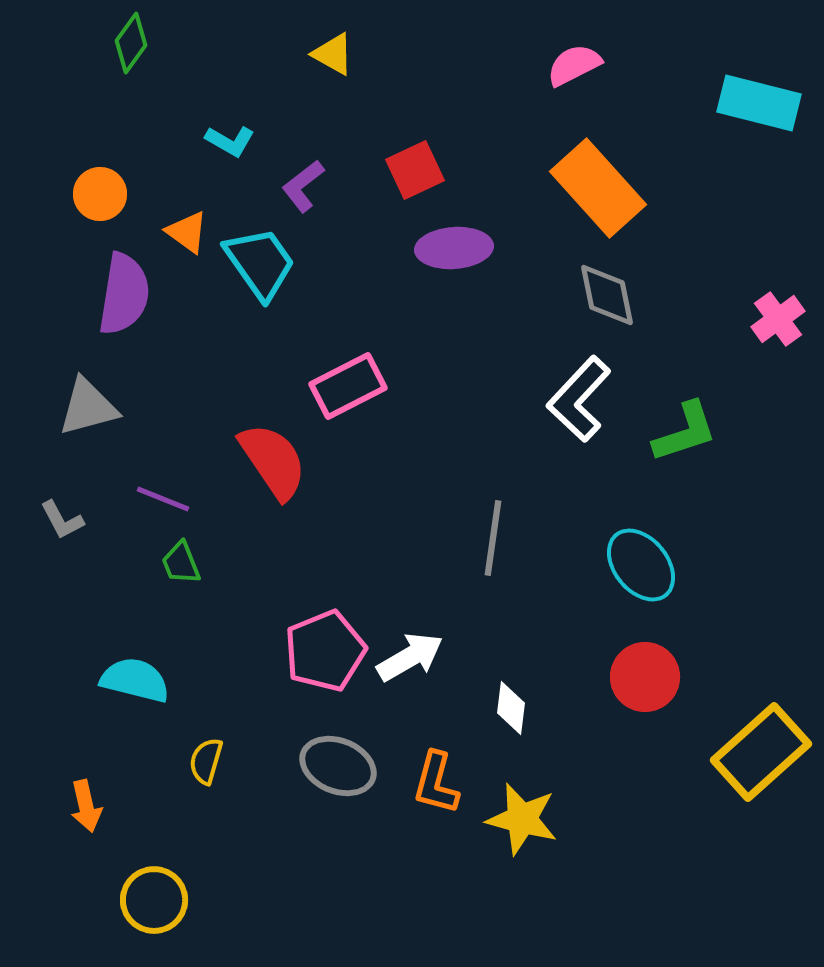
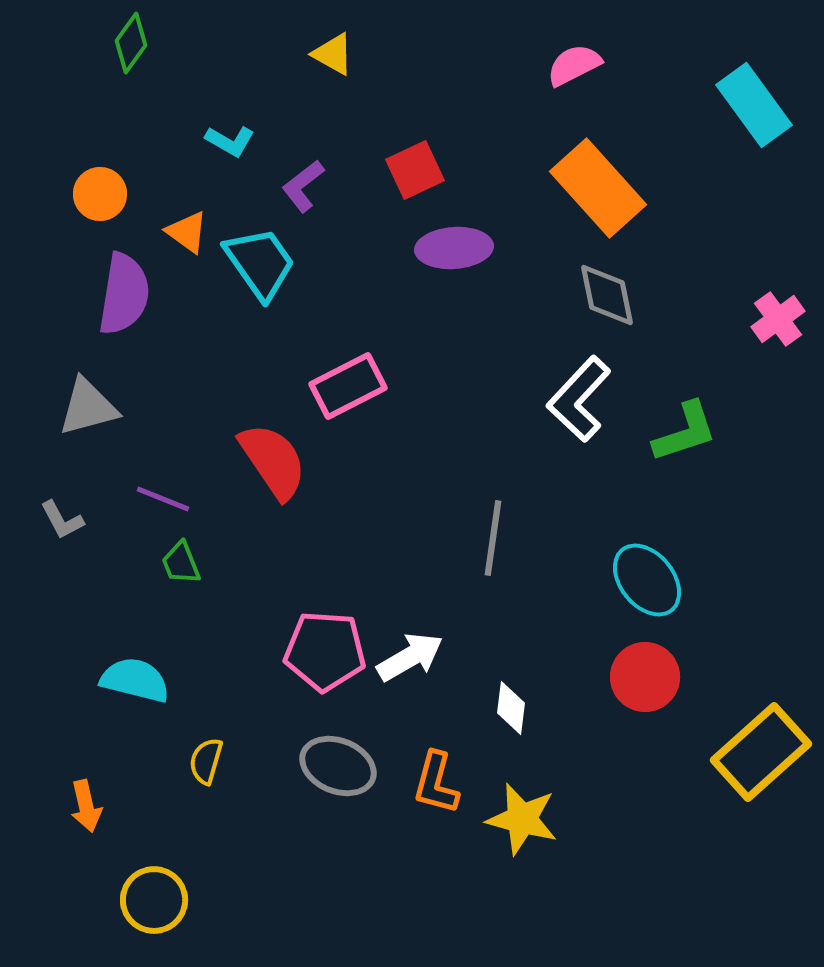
cyan rectangle: moved 5 px left, 2 px down; rotated 40 degrees clockwise
cyan ellipse: moved 6 px right, 15 px down
pink pentagon: rotated 26 degrees clockwise
